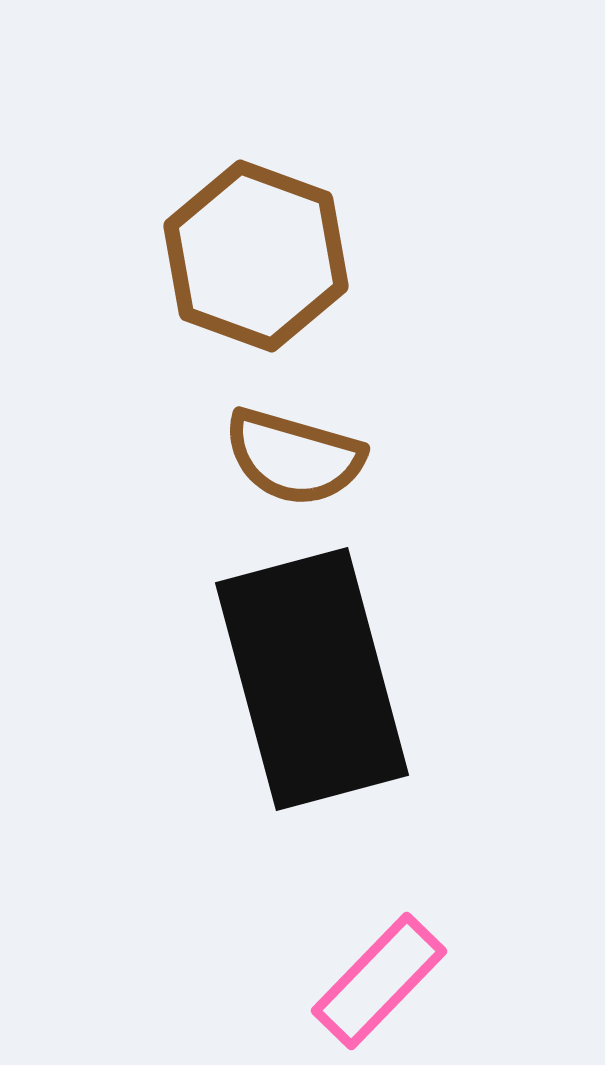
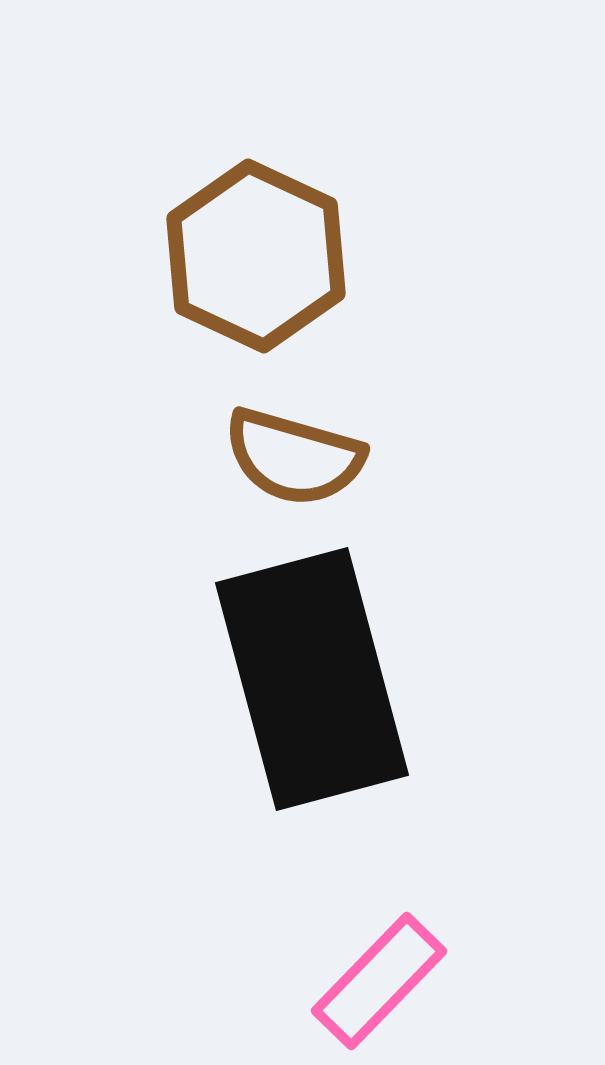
brown hexagon: rotated 5 degrees clockwise
